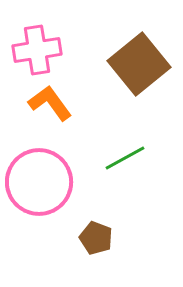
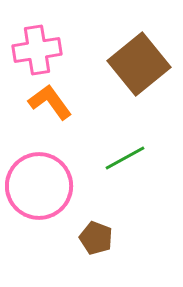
orange L-shape: moved 1 px up
pink circle: moved 4 px down
